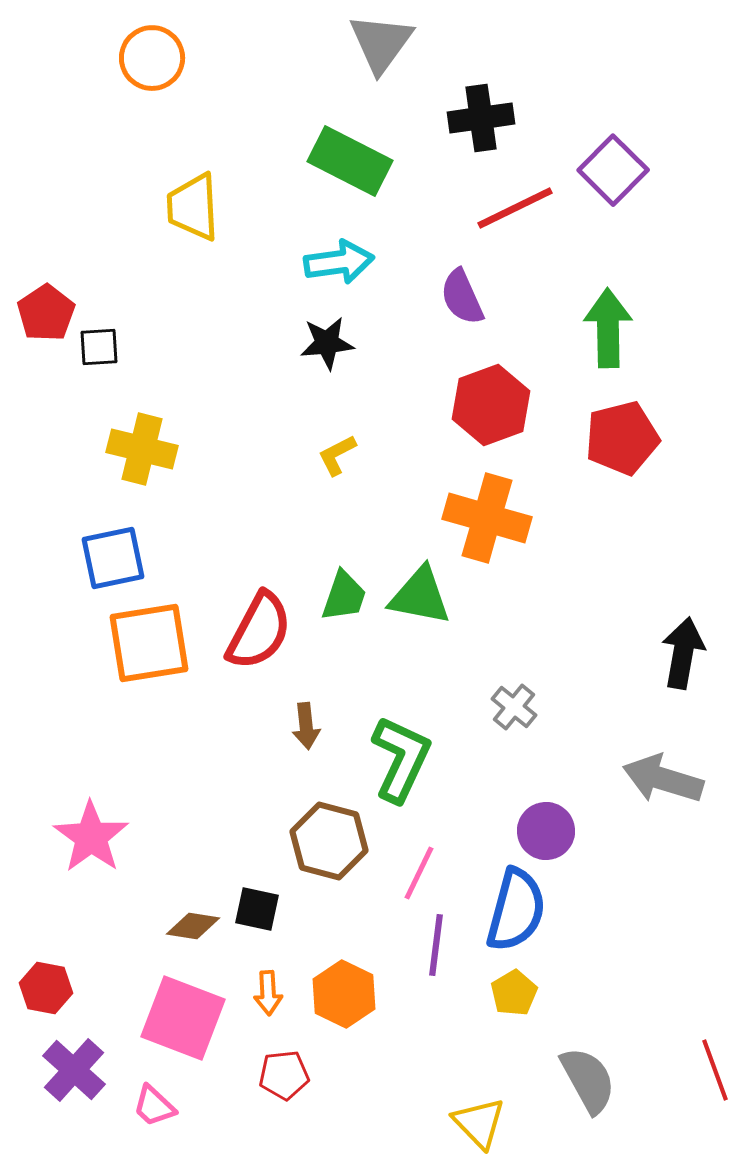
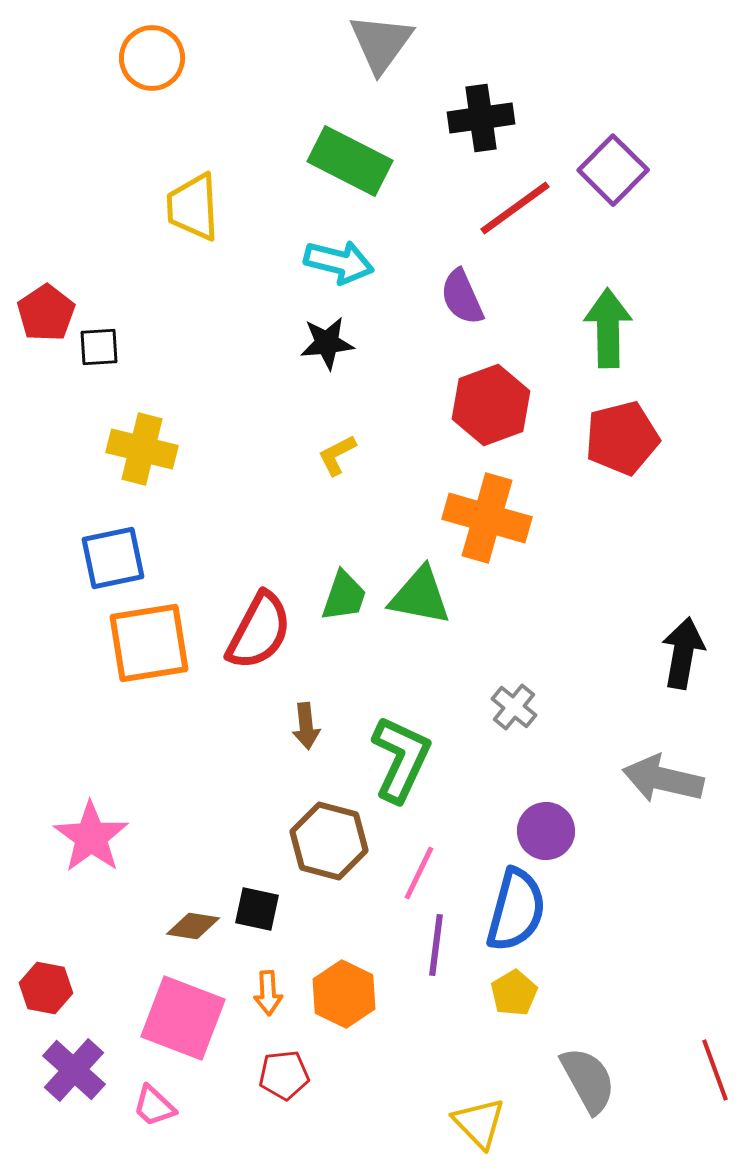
red line at (515, 208): rotated 10 degrees counterclockwise
cyan arrow at (339, 262): rotated 22 degrees clockwise
gray arrow at (663, 779): rotated 4 degrees counterclockwise
